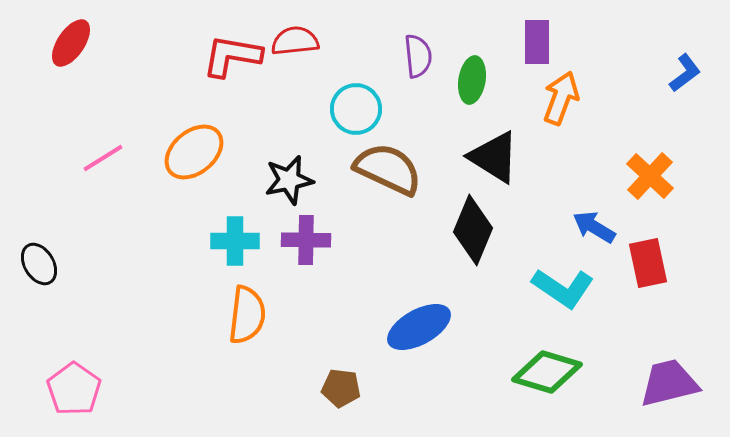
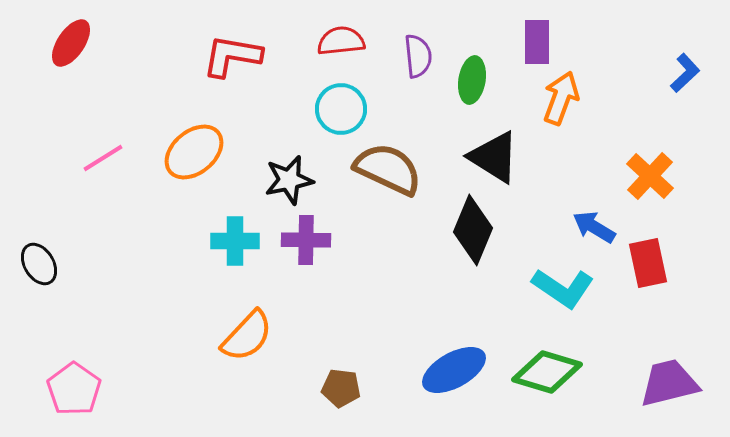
red semicircle: moved 46 px right
blue L-shape: rotated 6 degrees counterclockwise
cyan circle: moved 15 px left
orange semicircle: moved 21 px down; rotated 36 degrees clockwise
blue ellipse: moved 35 px right, 43 px down
